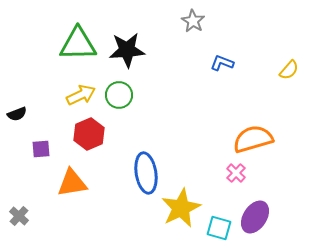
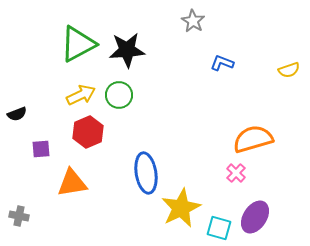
green triangle: rotated 27 degrees counterclockwise
yellow semicircle: rotated 30 degrees clockwise
red hexagon: moved 1 px left, 2 px up
gray cross: rotated 30 degrees counterclockwise
